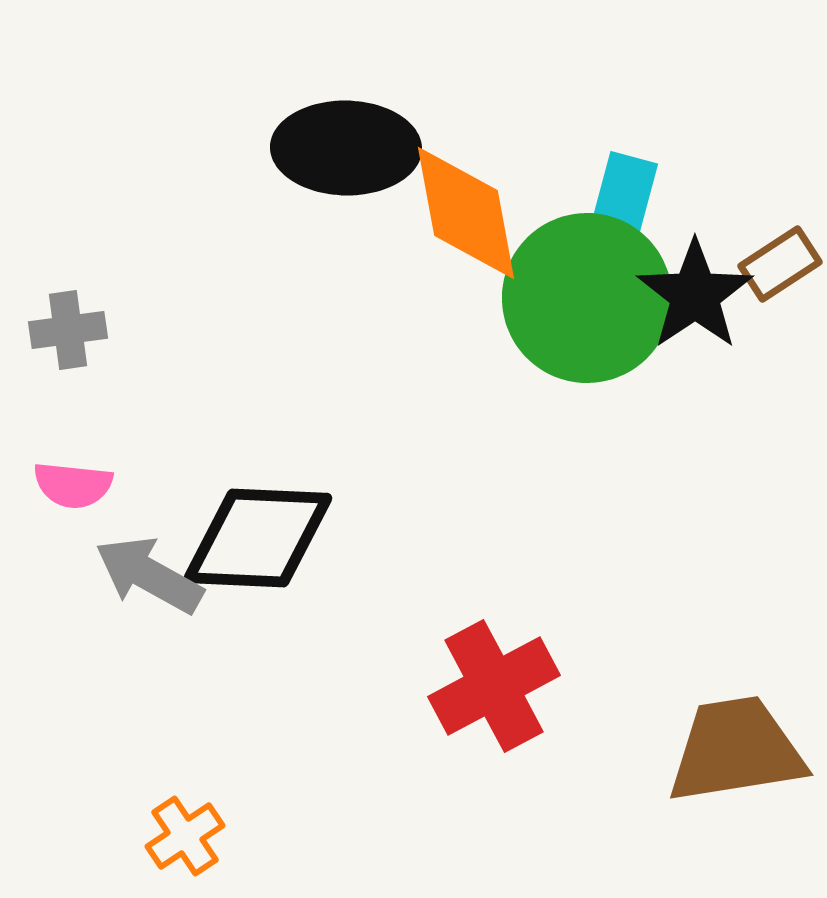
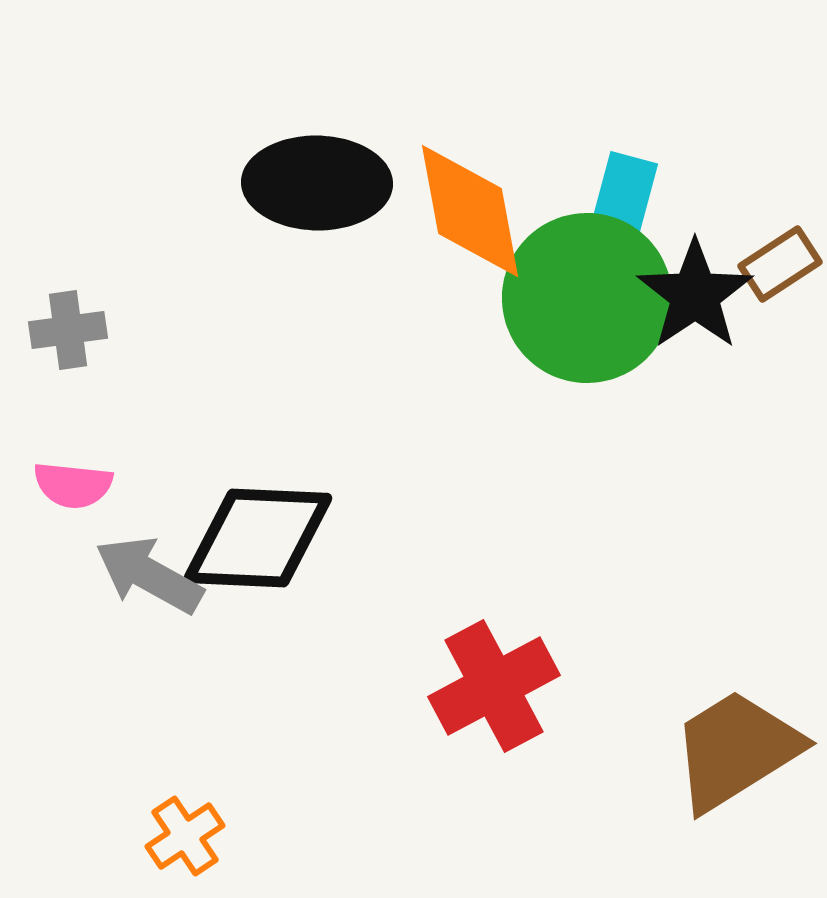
black ellipse: moved 29 px left, 35 px down
orange diamond: moved 4 px right, 2 px up
brown trapezoid: rotated 23 degrees counterclockwise
